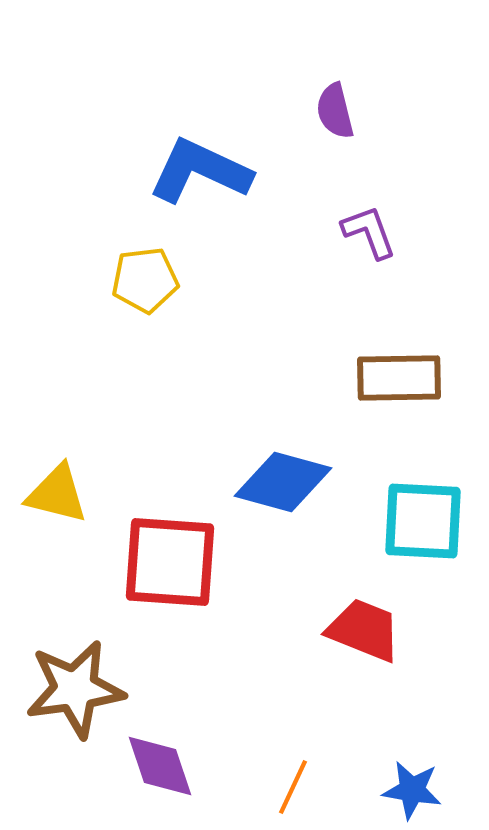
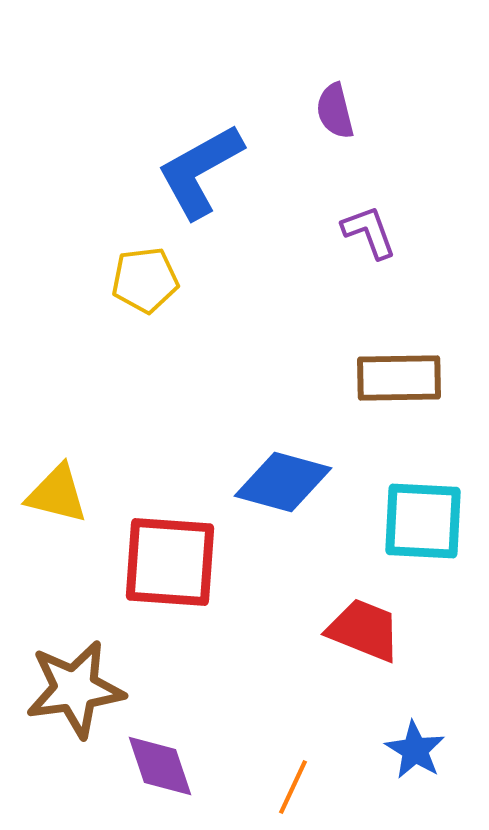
blue L-shape: rotated 54 degrees counterclockwise
blue star: moved 3 px right, 40 px up; rotated 22 degrees clockwise
